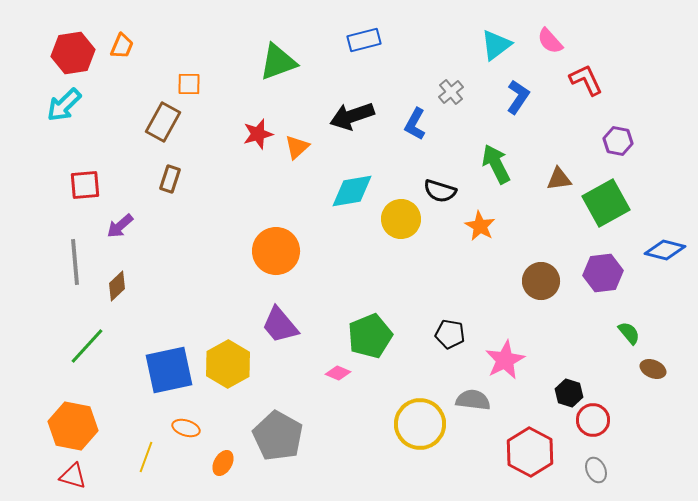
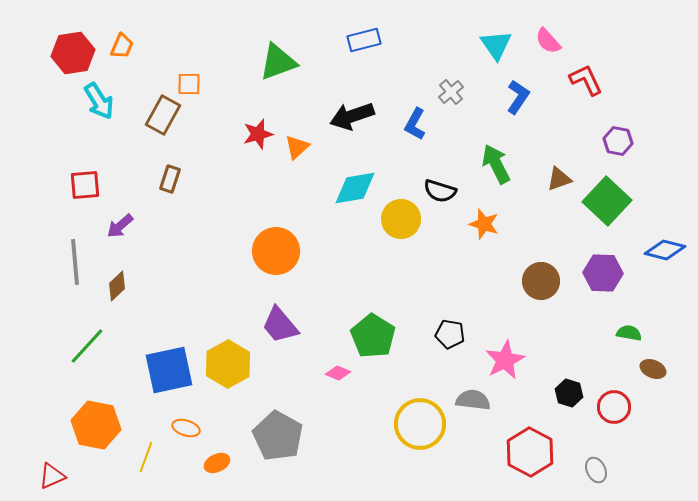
pink semicircle at (550, 41): moved 2 px left
cyan triangle at (496, 45): rotated 28 degrees counterclockwise
cyan arrow at (64, 105): moved 35 px right, 4 px up; rotated 78 degrees counterclockwise
brown rectangle at (163, 122): moved 7 px up
brown triangle at (559, 179): rotated 12 degrees counterclockwise
cyan diamond at (352, 191): moved 3 px right, 3 px up
green square at (606, 203): moved 1 px right, 2 px up; rotated 18 degrees counterclockwise
orange star at (480, 226): moved 4 px right, 2 px up; rotated 12 degrees counterclockwise
purple hexagon at (603, 273): rotated 9 degrees clockwise
green semicircle at (629, 333): rotated 40 degrees counterclockwise
green pentagon at (370, 336): moved 3 px right; rotated 18 degrees counterclockwise
red circle at (593, 420): moved 21 px right, 13 px up
orange hexagon at (73, 426): moved 23 px right, 1 px up
orange ellipse at (223, 463): moved 6 px left; rotated 35 degrees clockwise
red triangle at (73, 476): moved 21 px left; rotated 40 degrees counterclockwise
